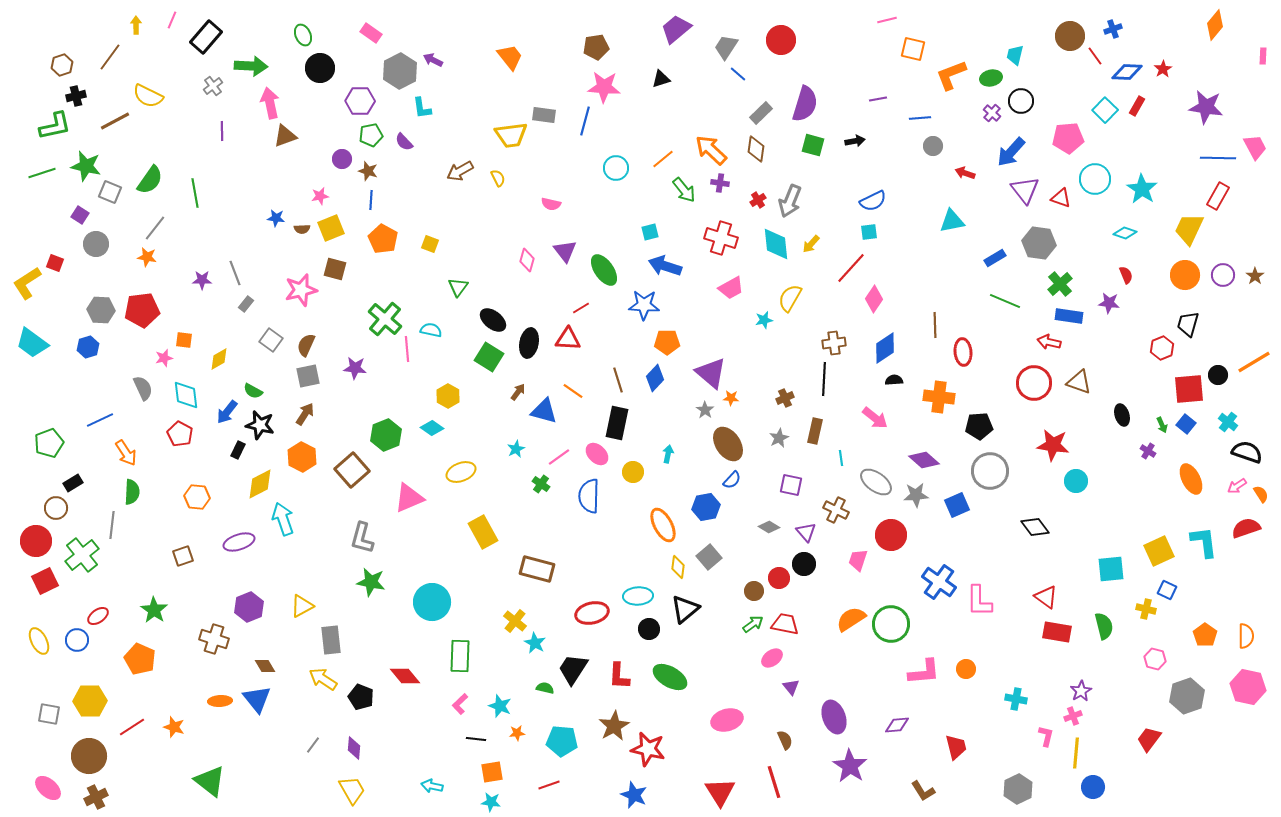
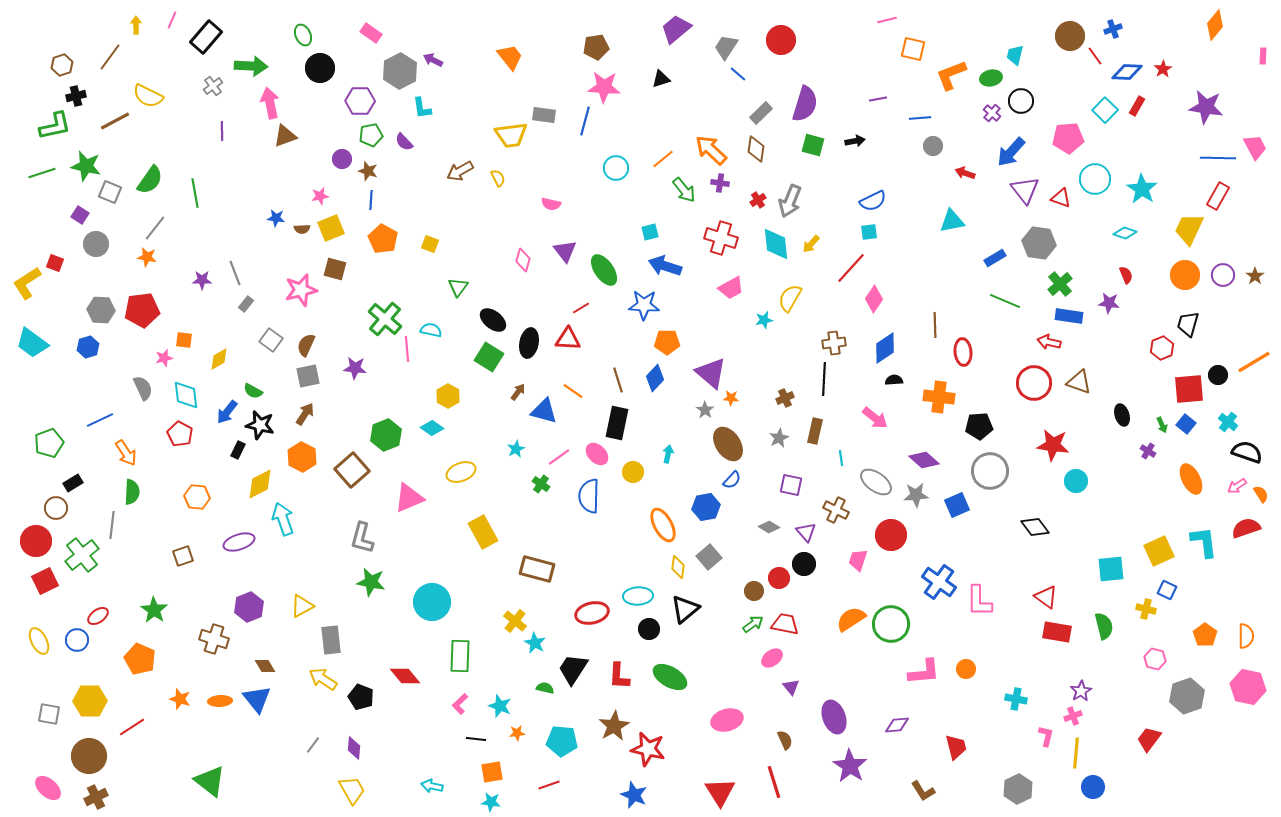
pink diamond at (527, 260): moved 4 px left
orange star at (174, 727): moved 6 px right, 28 px up
